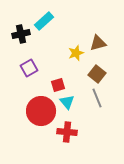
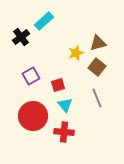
black cross: moved 3 px down; rotated 24 degrees counterclockwise
purple square: moved 2 px right, 8 px down
brown square: moved 7 px up
cyan triangle: moved 2 px left, 3 px down
red circle: moved 8 px left, 5 px down
red cross: moved 3 px left
